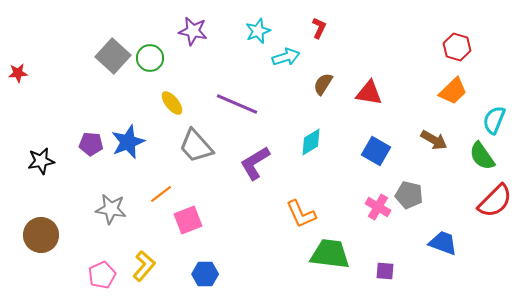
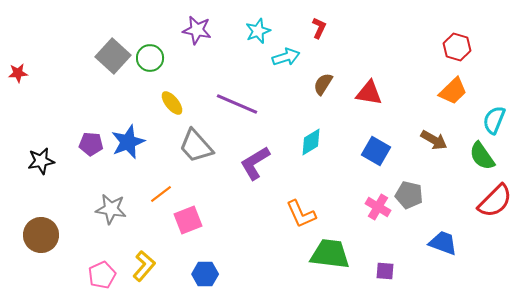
purple star: moved 4 px right, 1 px up
